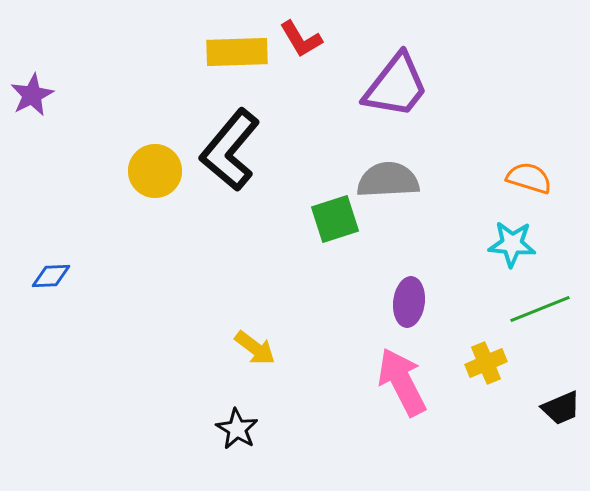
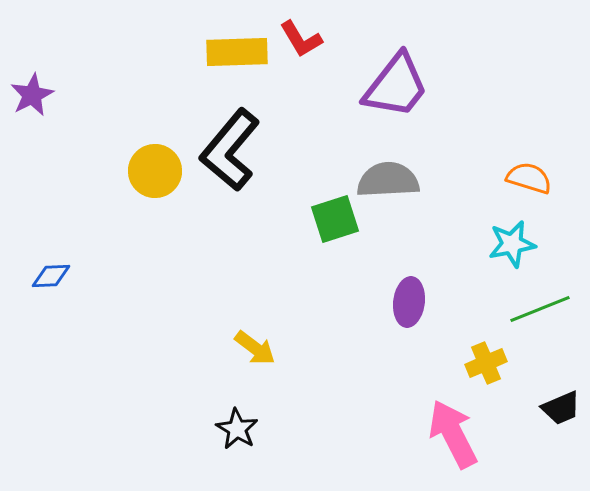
cyan star: rotated 15 degrees counterclockwise
pink arrow: moved 51 px right, 52 px down
